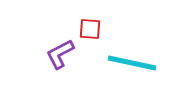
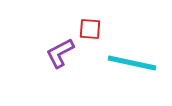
purple L-shape: moved 1 px up
